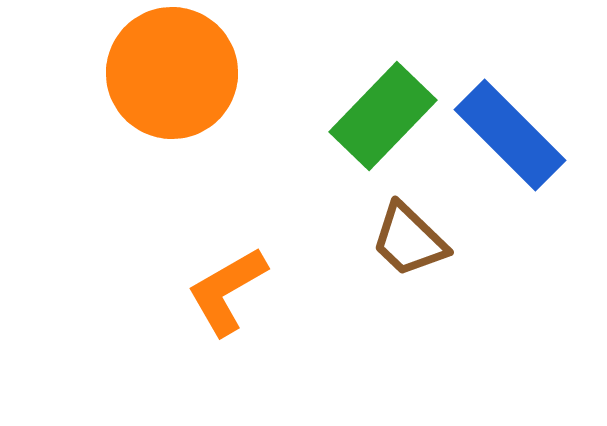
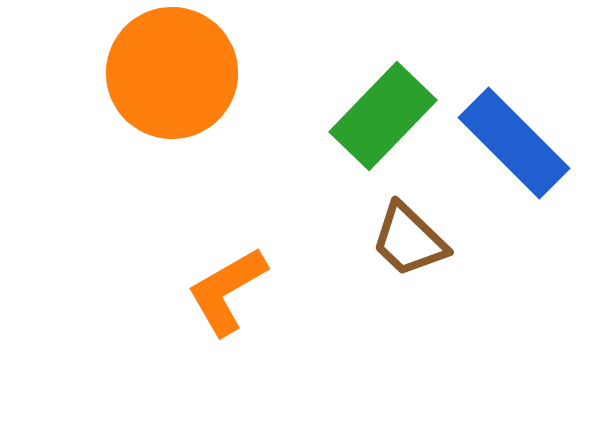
blue rectangle: moved 4 px right, 8 px down
